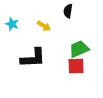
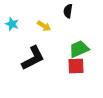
black L-shape: rotated 24 degrees counterclockwise
